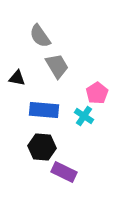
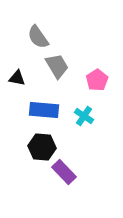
gray semicircle: moved 2 px left, 1 px down
pink pentagon: moved 13 px up
purple rectangle: rotated 20 degrees clockwise
